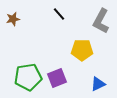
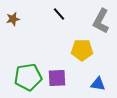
purple square: rotated 18 degrees clockwise
blue triangle: rotated 35 degrees clockwise
